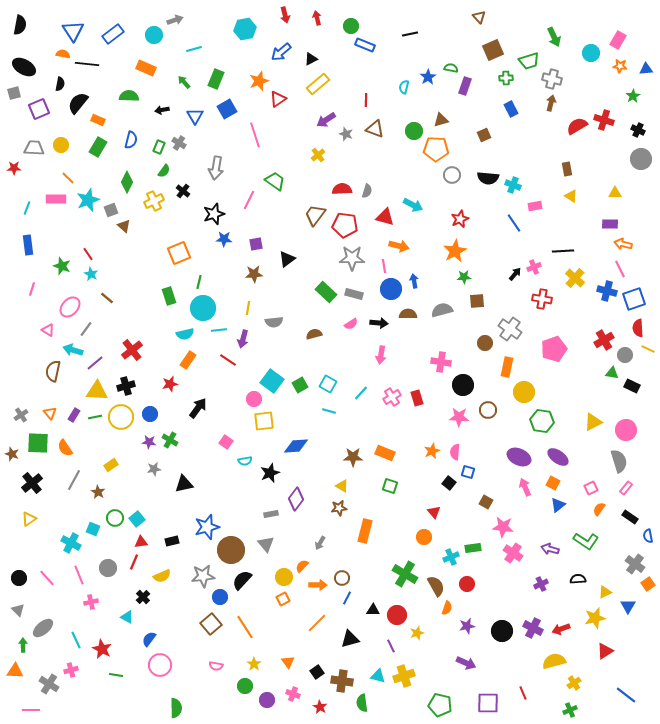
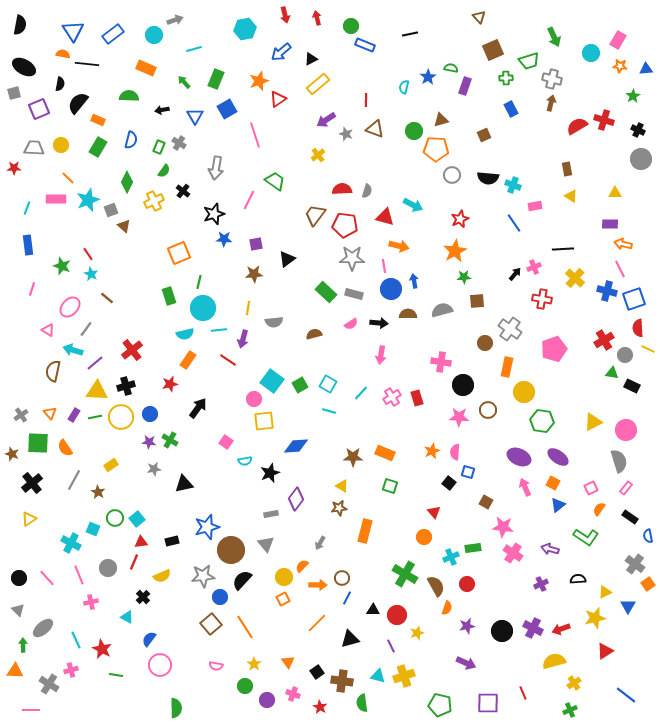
black line at (563, 251): moved 2 px up
green L-shape at (586, 541): moved 4 px up
